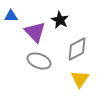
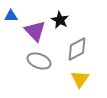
purple triangle: moved 1 px up
